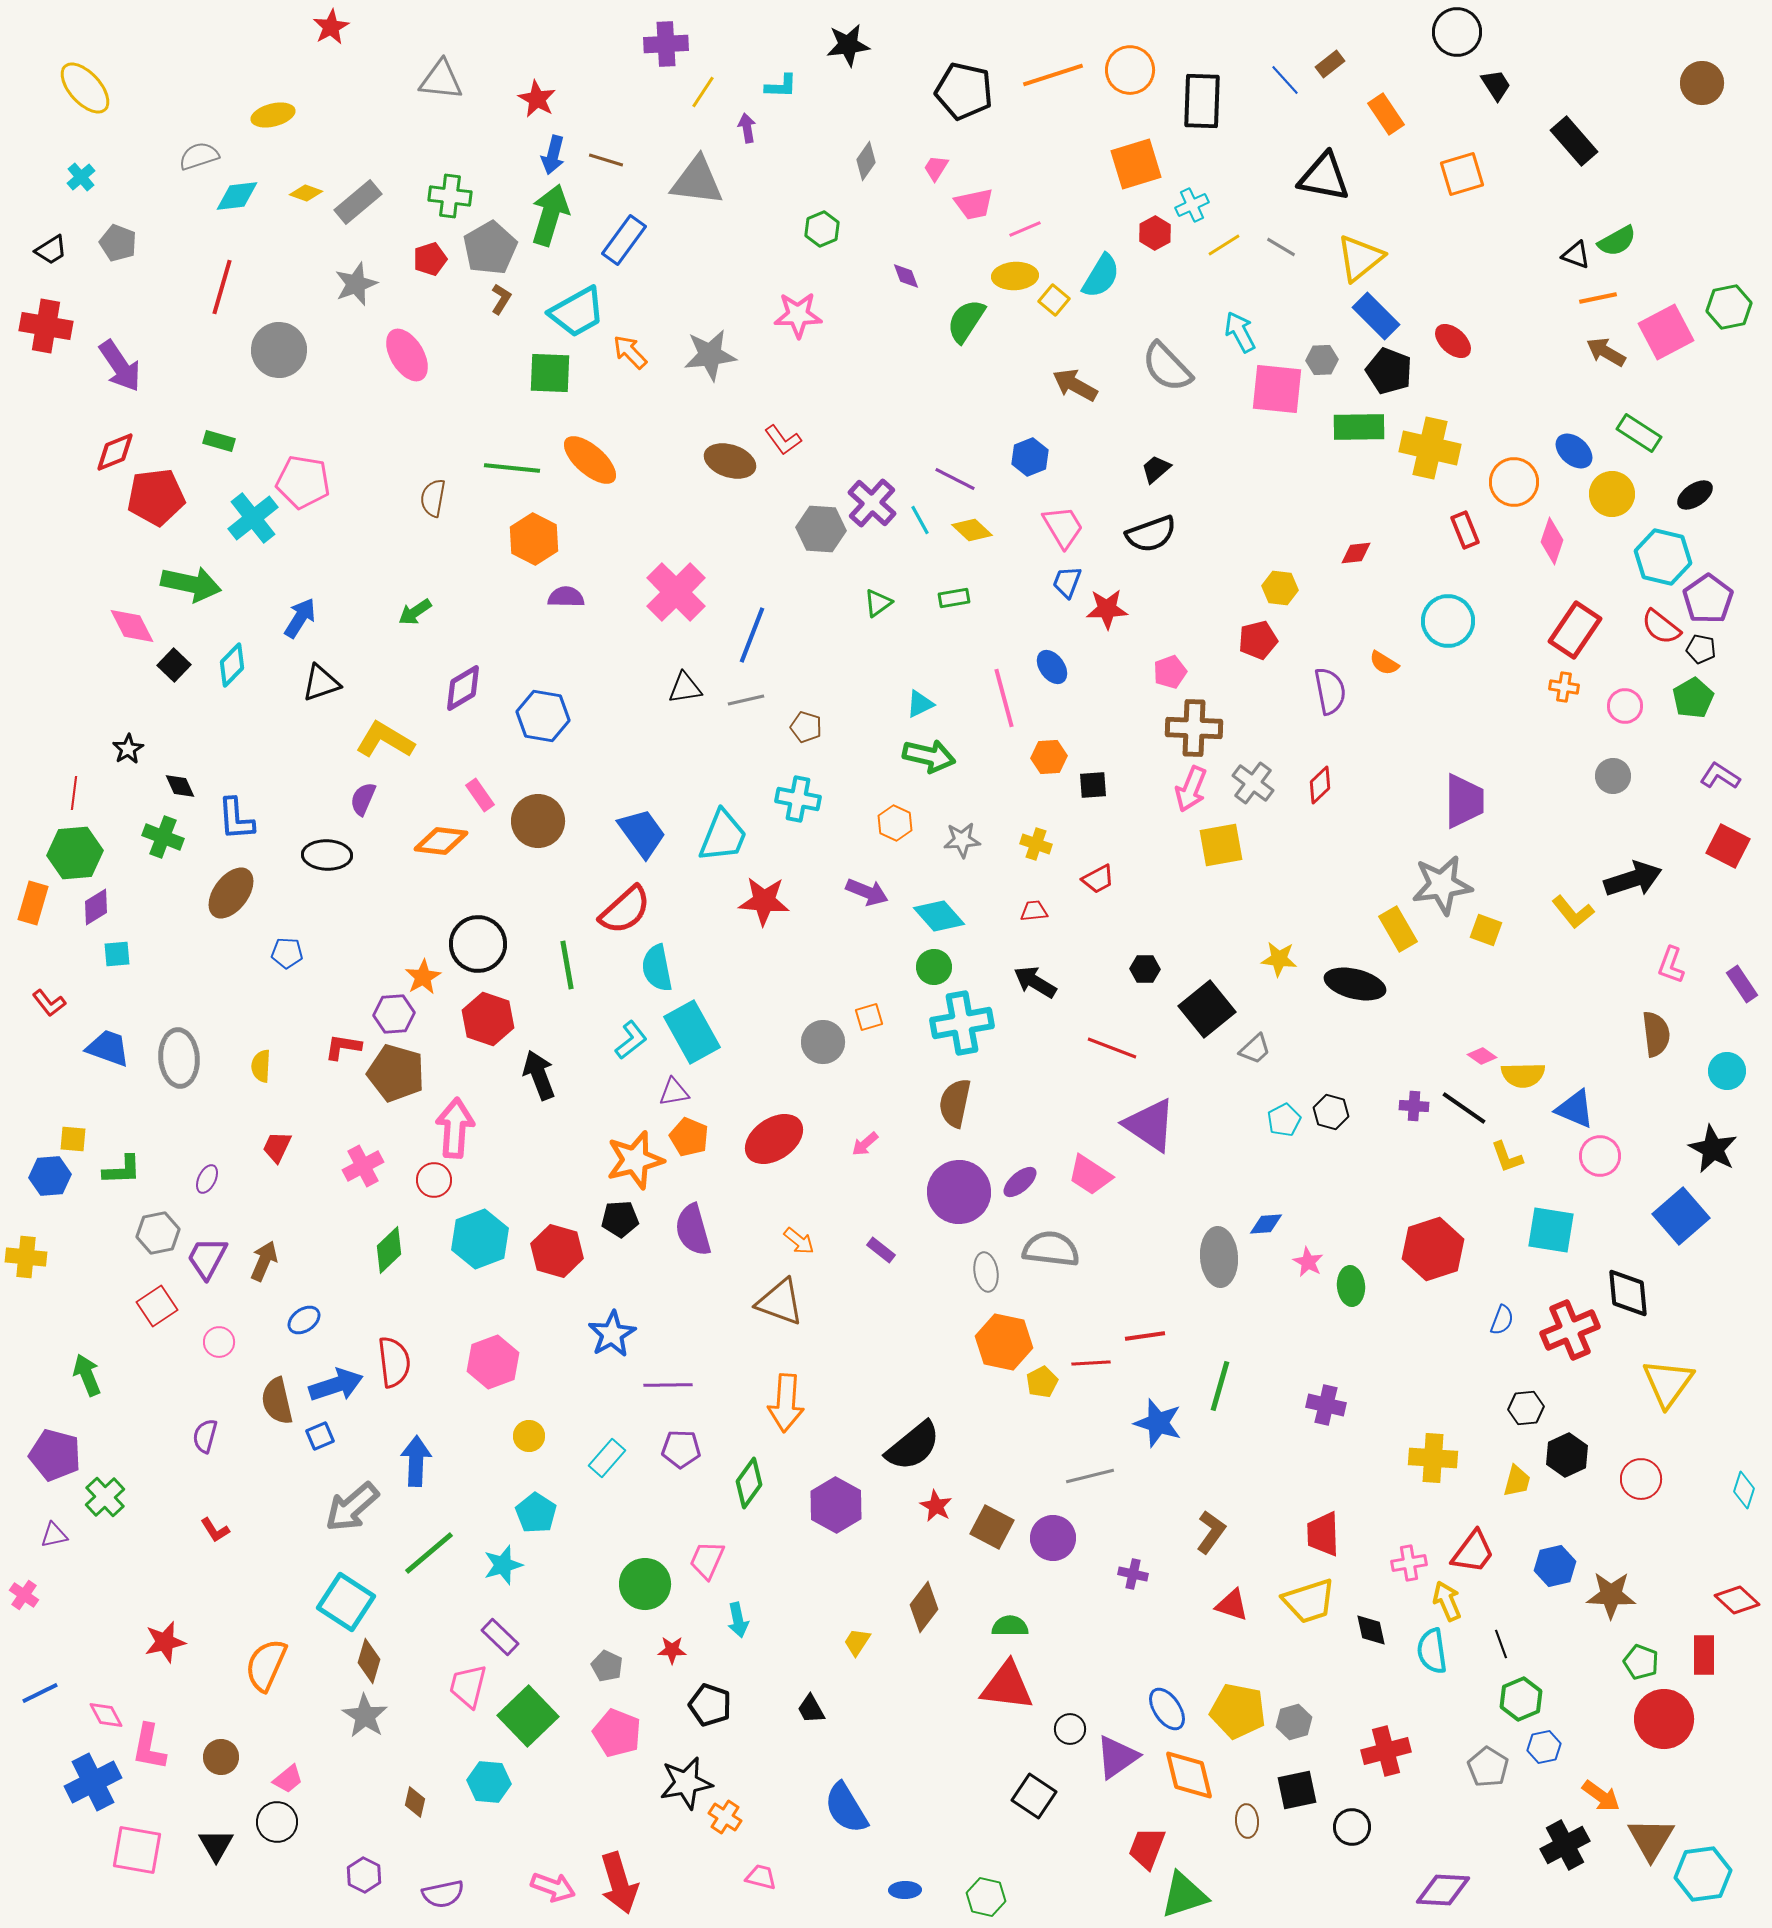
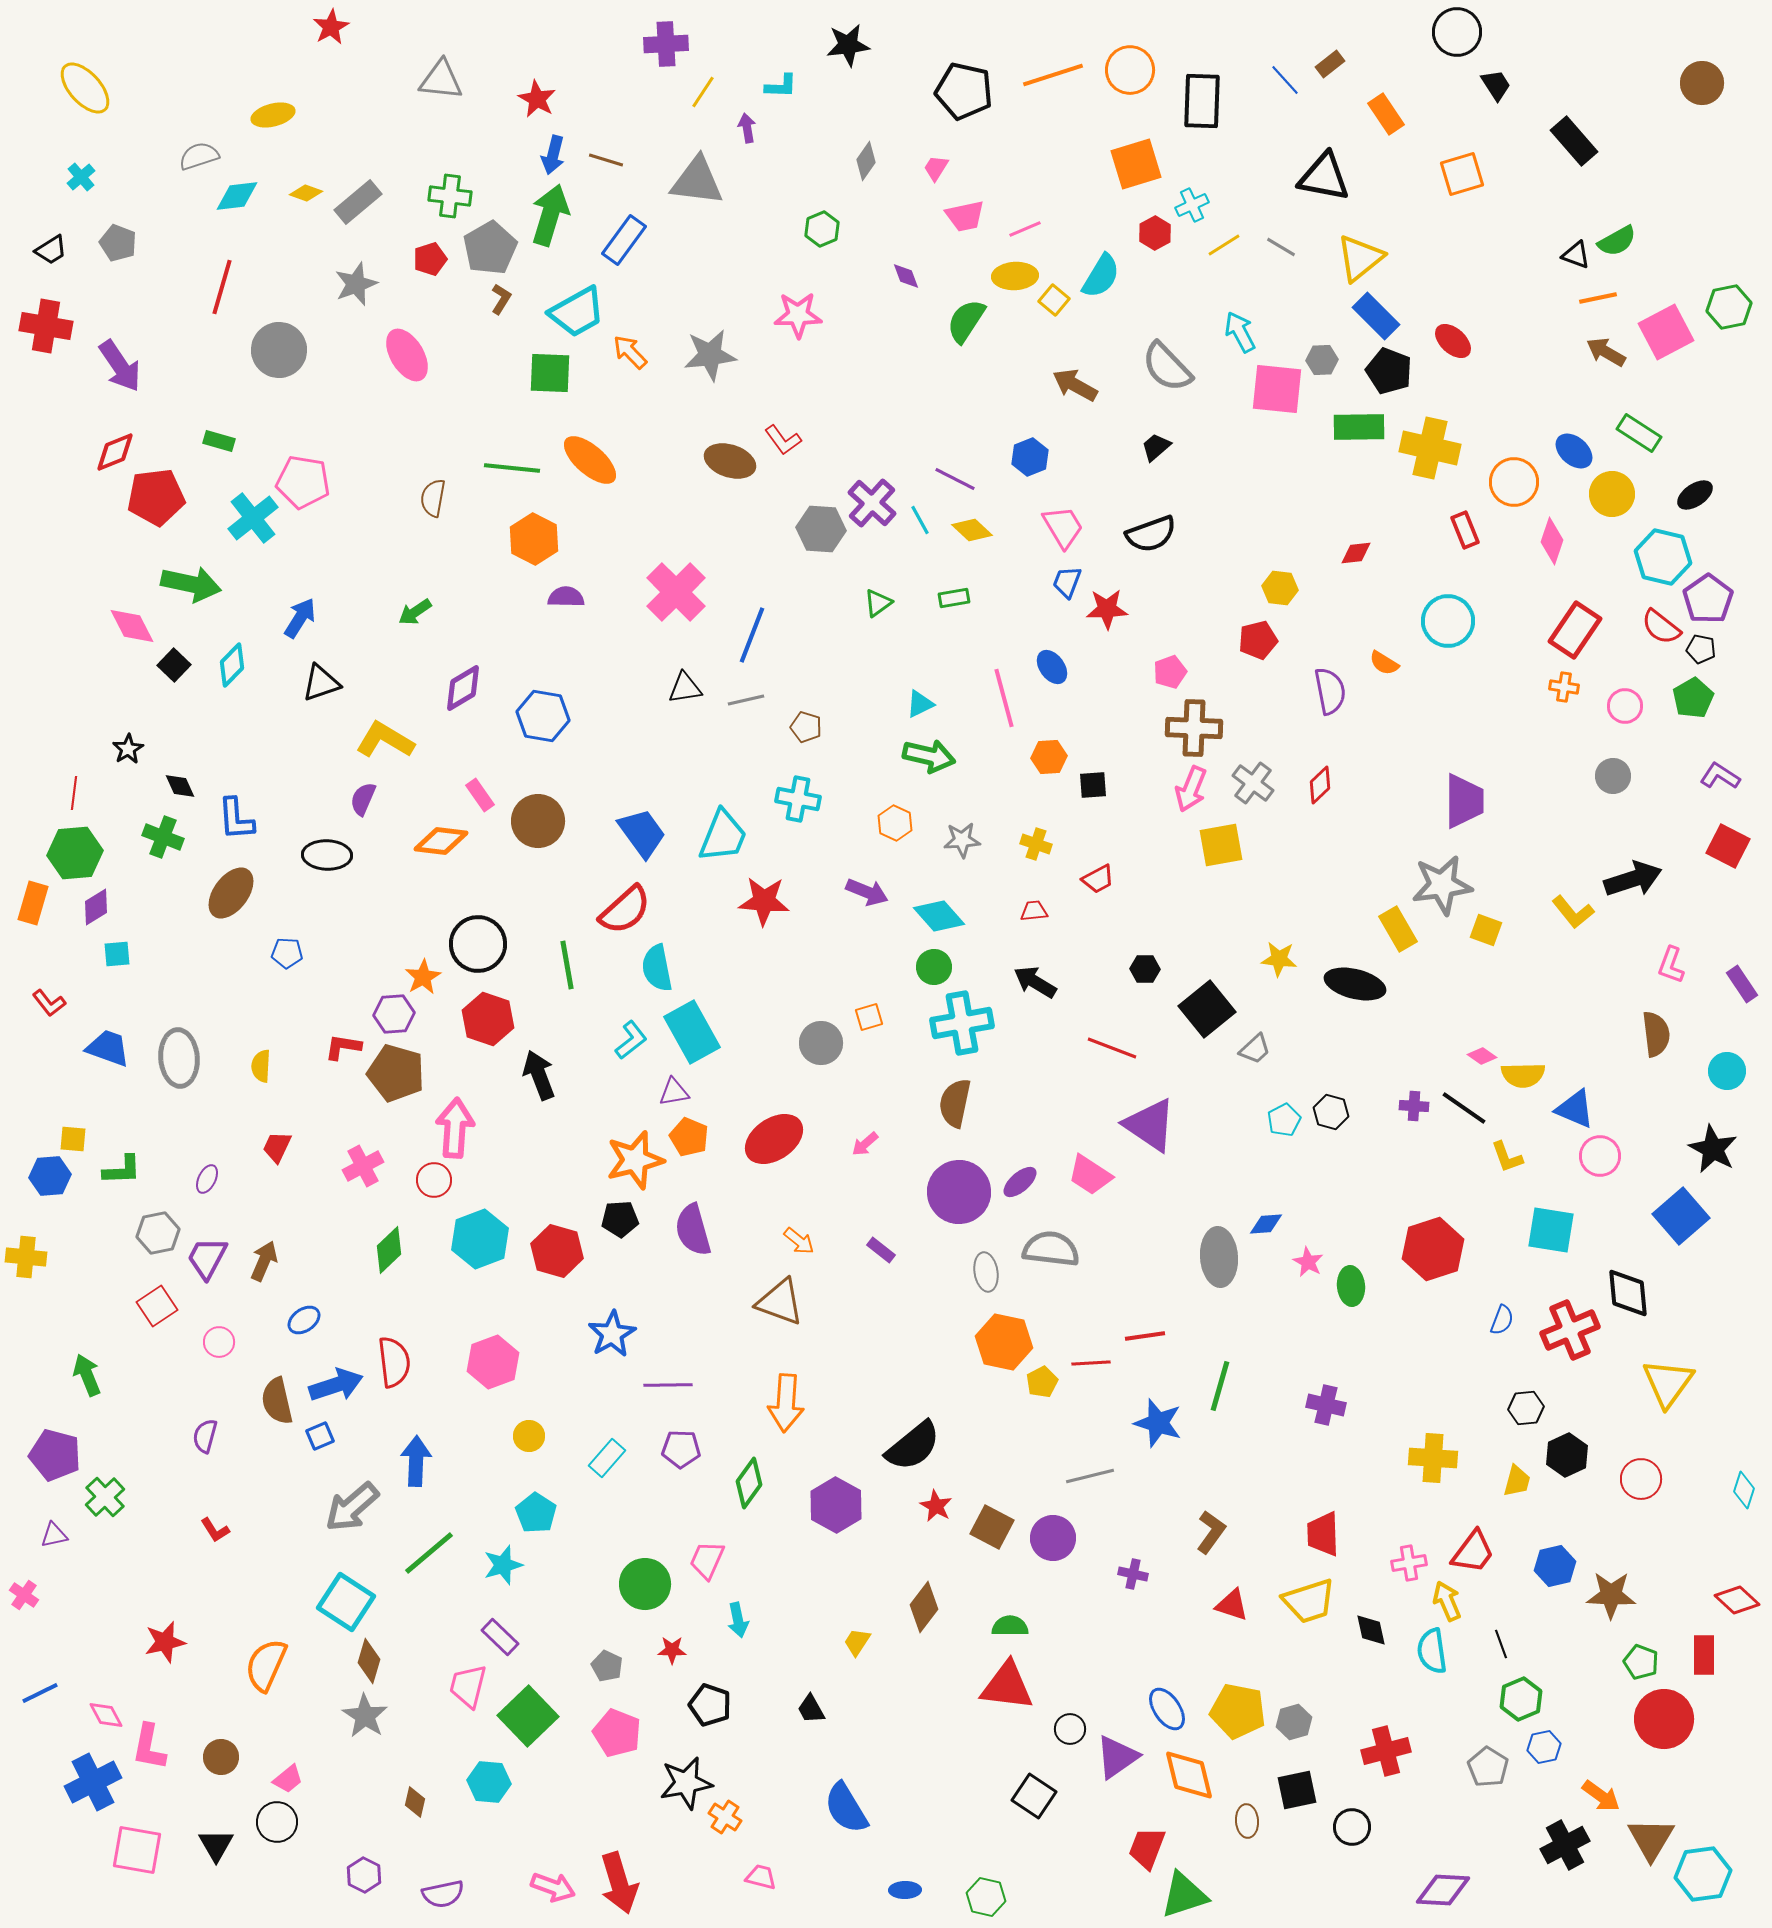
pink trapezoid at (974, 204): moved 9 px left, 12 px down
black trapezoid at (1156, 469): moved 22 px up
gray circle at (823, 1042): moved 2 px left, 1 px down
